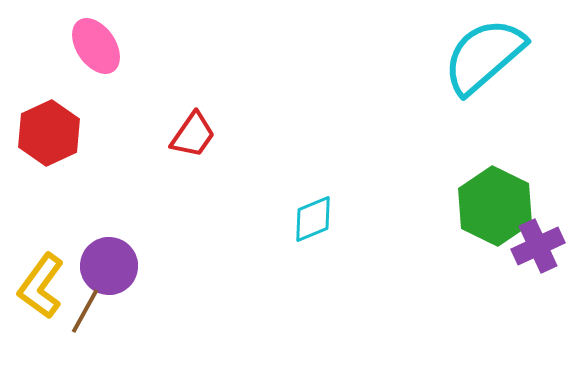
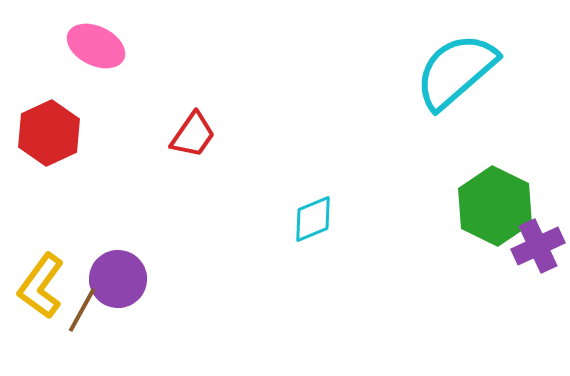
pink ellipse: rotated 30 degrees counterclockwise
cyan semicircle: moved 28 px left, 15 px down
purple circle: moved 9 px right, 13 px down
brown line: moved 3 px left, 1 px up
